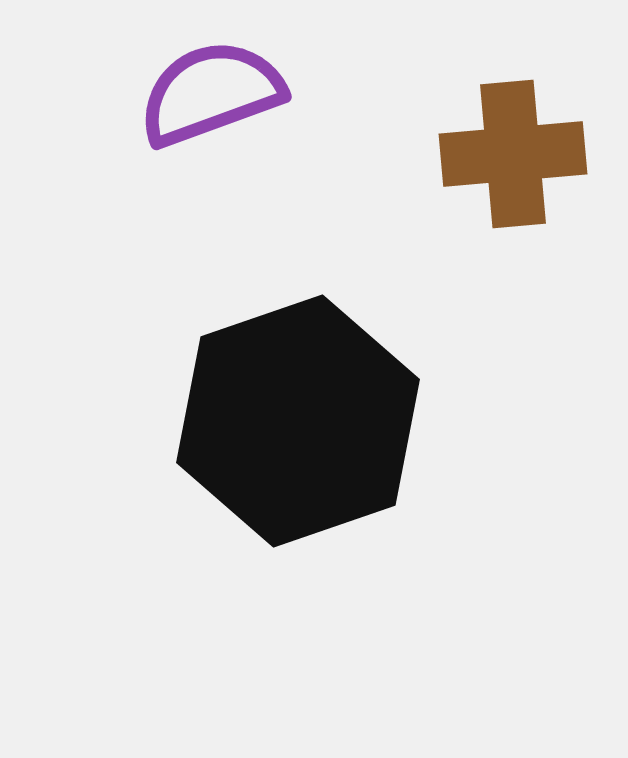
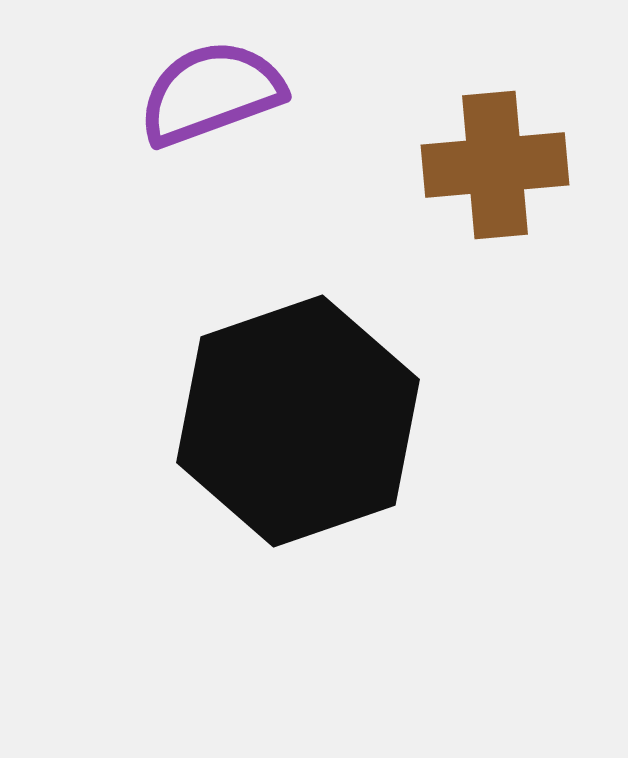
brown cross: moved 18 px left, 11 px down
